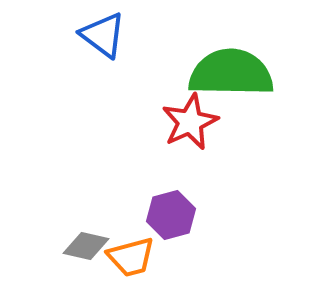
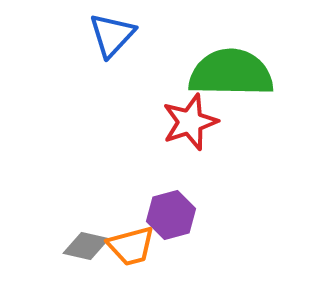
blue triangle: moved 9 px right; rotated 36 degrees clockwise
red star: rotated 6 degrees clockwise
orange trapezoid: moved 11 px up
